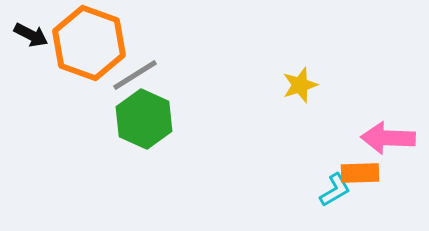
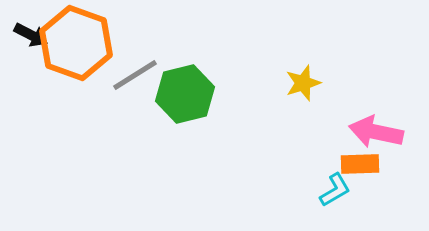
orange hexagon: moved 13 px left
yellow star: moved 3 px right, 2 px up
green hexagon: moved 41 px right, 25 px up; rotated 22 degrees clockwise
pink arrow: moved 12 px left, 6 px up; rotated 10 degrees clockwise
orange rectangle: moved 9 px up
